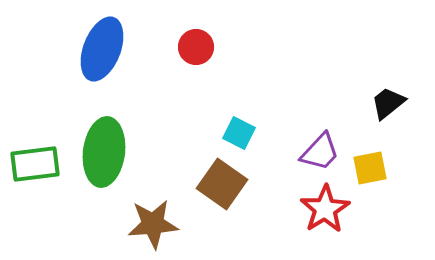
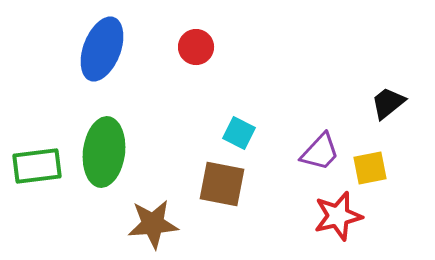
green rectangle: moved 2 px right, 2 px down
brown square: rotated 24 degrees counterclockwise
red star: moved 13 px right, 7 px down; rotated 18 degrees clockwise
